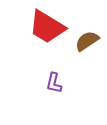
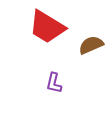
brown semicircle: moved 4 px right, 4 px down; rotated 10 degrees clockwise
